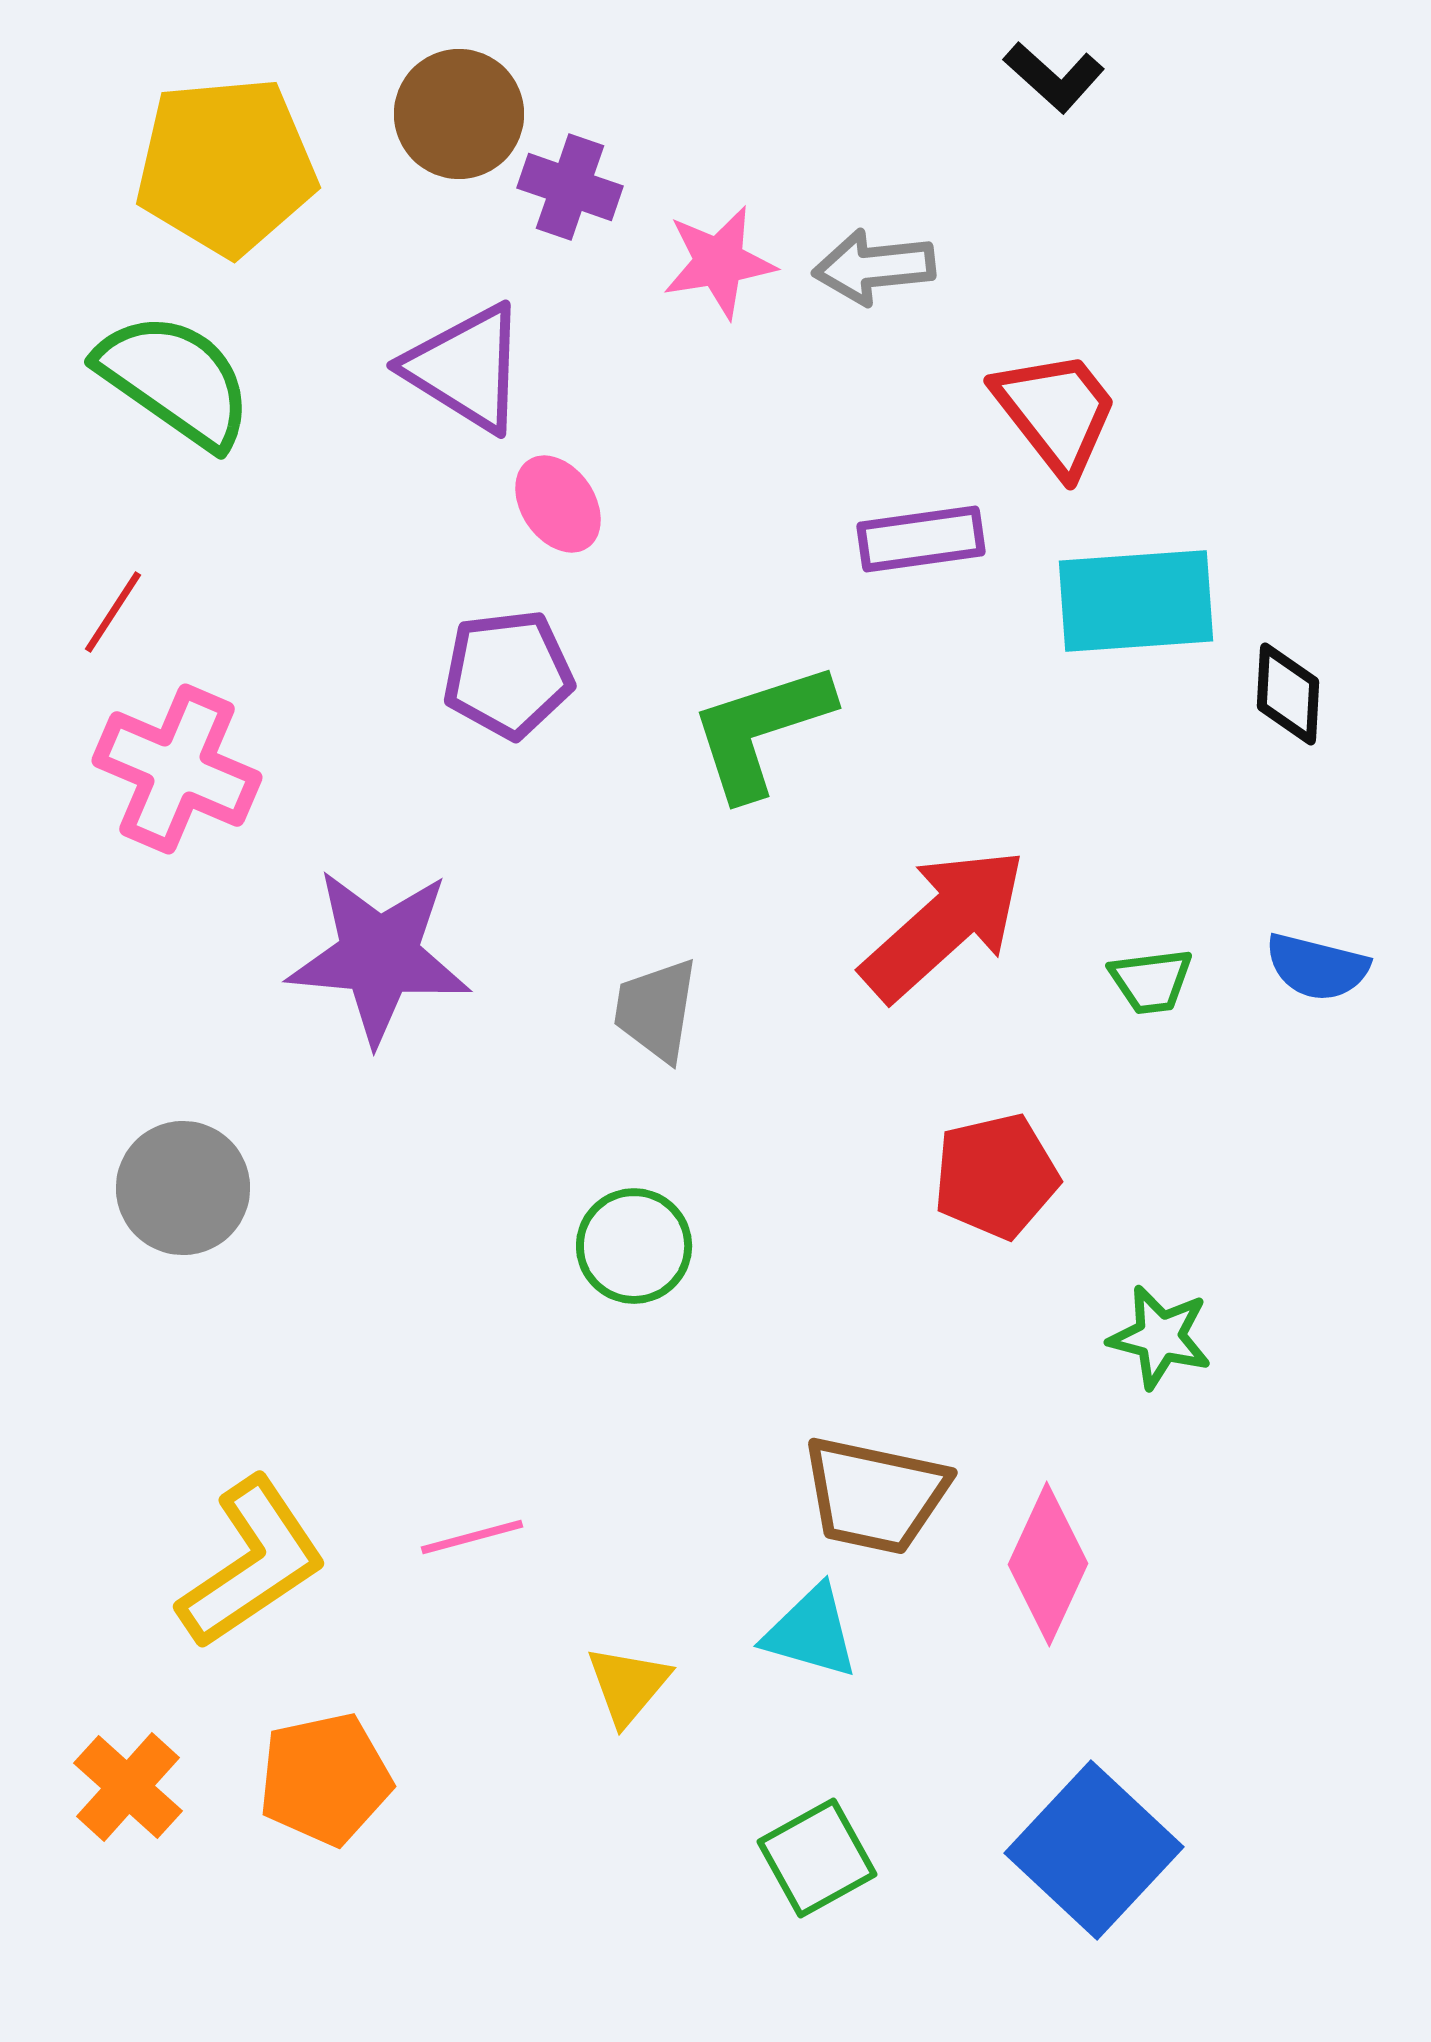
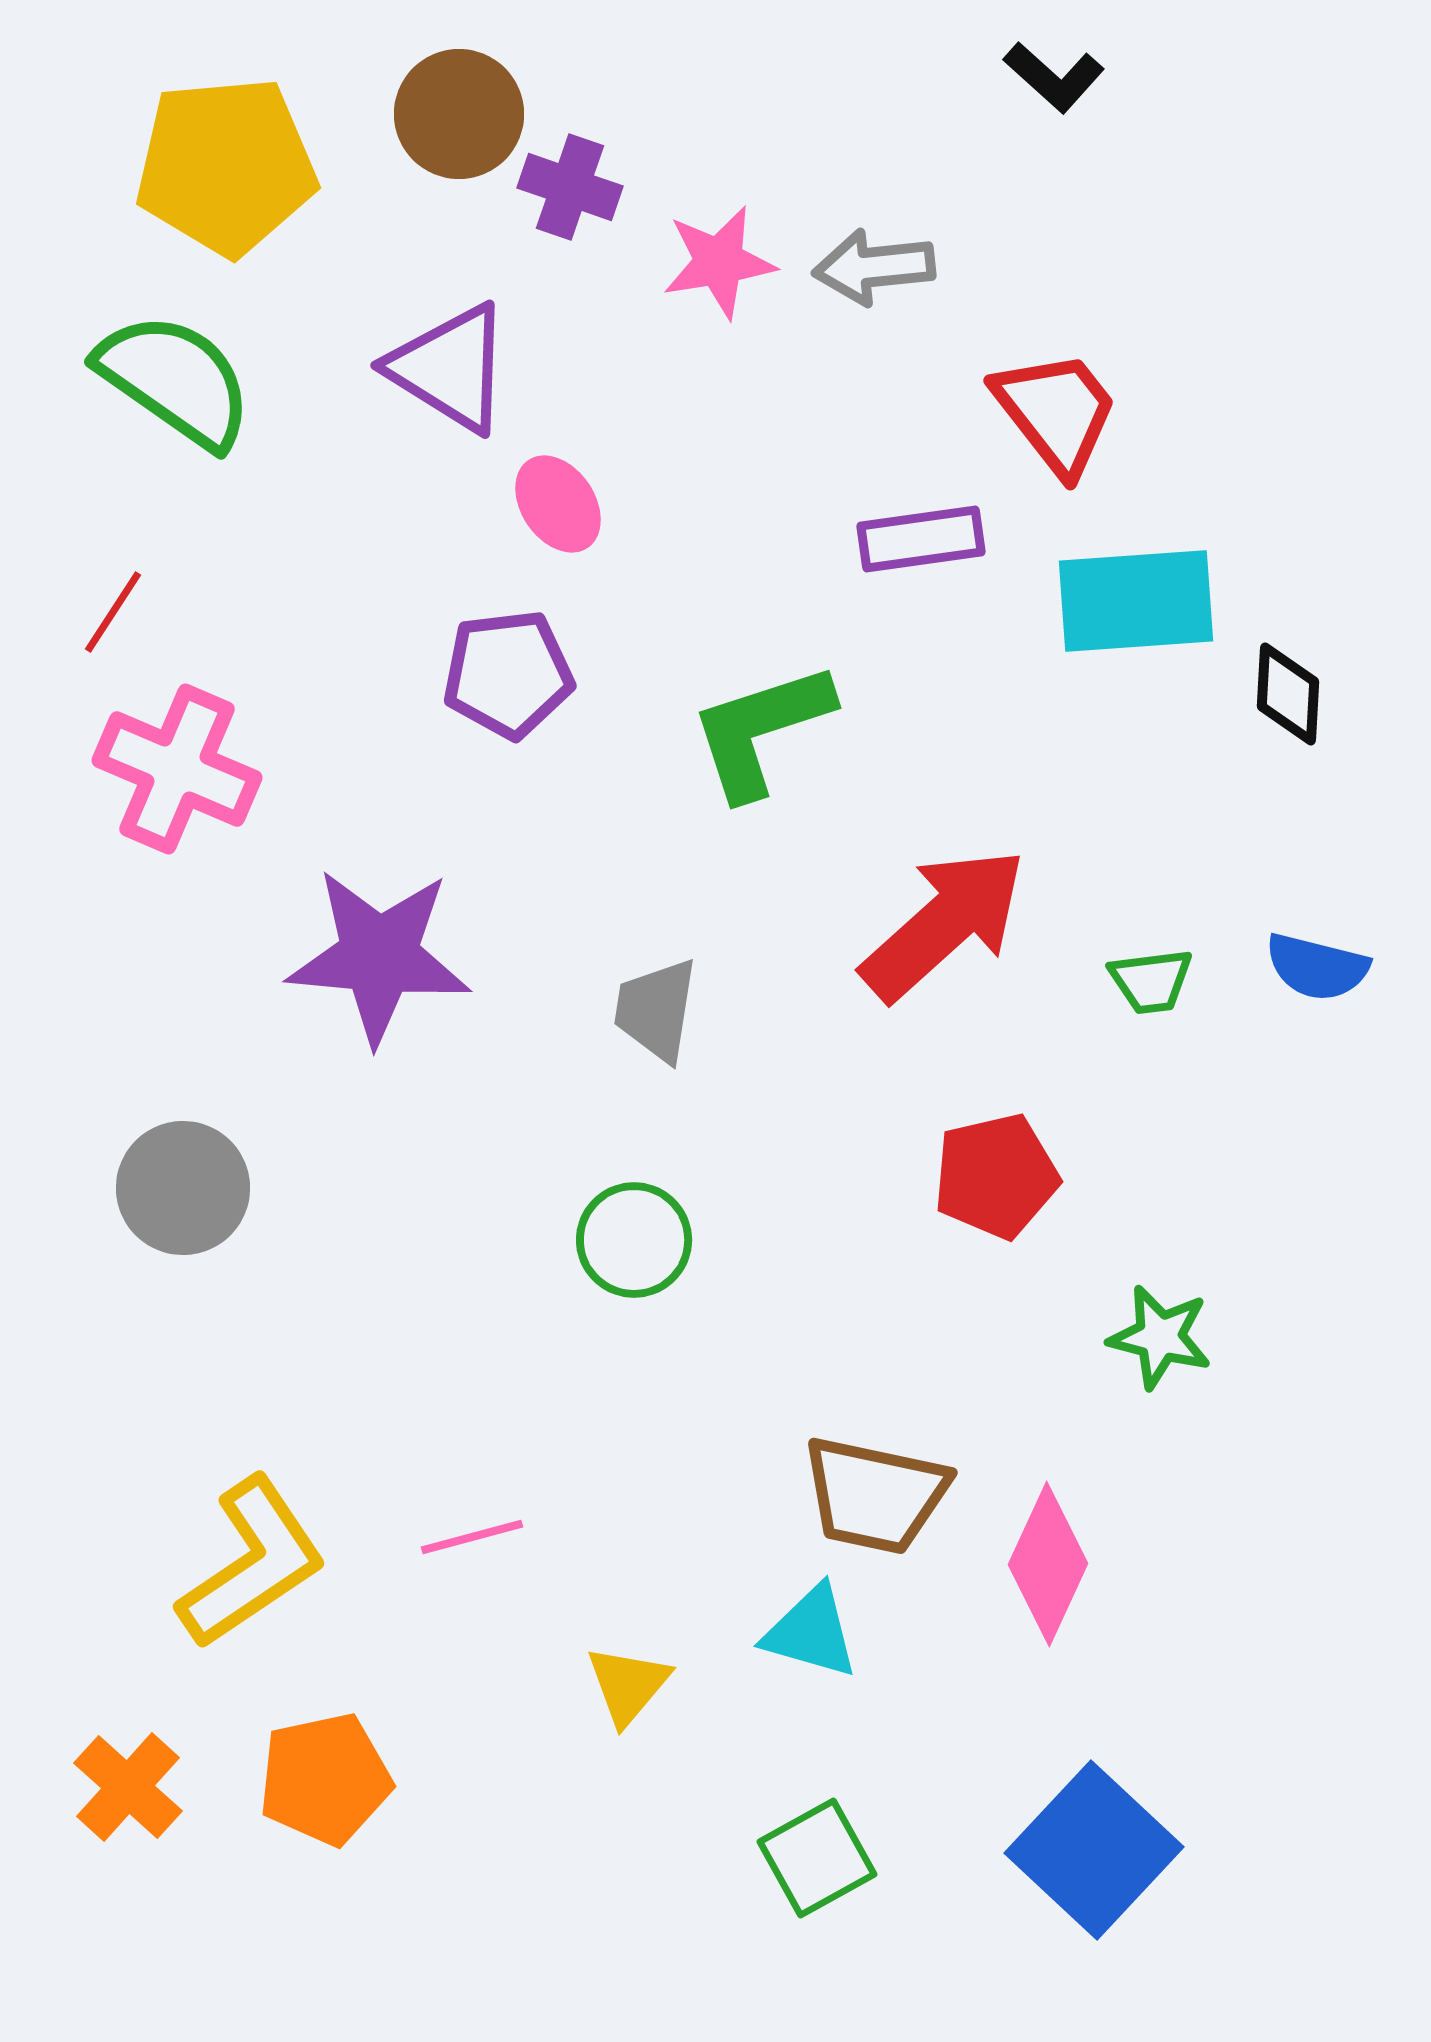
purple triangle: moved 16 px left
green circle: moved 6 px up
